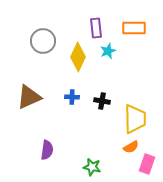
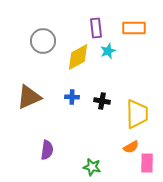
yellow diamond: rotated 36 degrees clockwise
yellow trapezoid: moved 2 px right, 5 px up
pink rectangle: moved 1 px up; rotated 18 degrees counterclockwise
